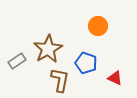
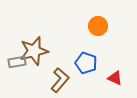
brown star: moved 14 px left, 2 px down; rotated 16 degrees clockwise
gray rectangle: moved 1 px down; rotated 24 degrees clockwise
brown L-shape: rotated 30 degrees clockwise
